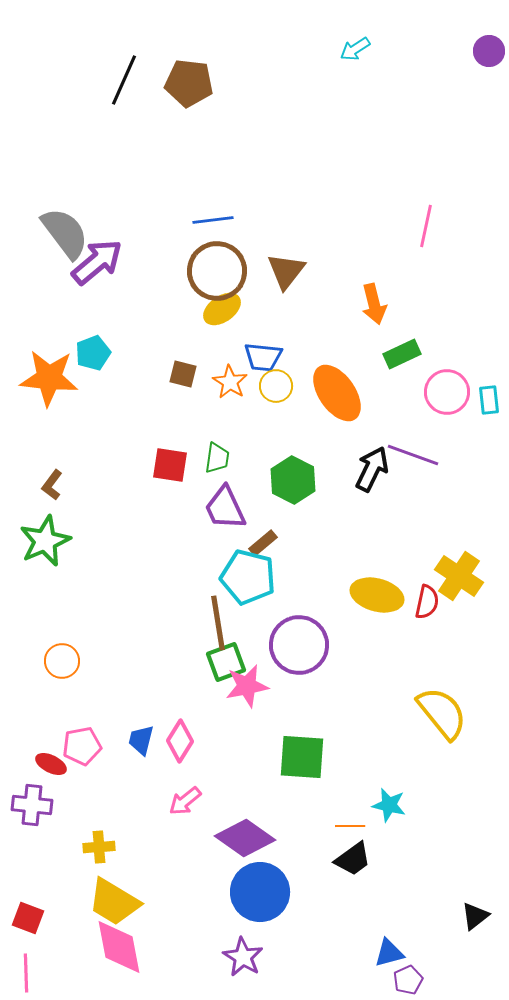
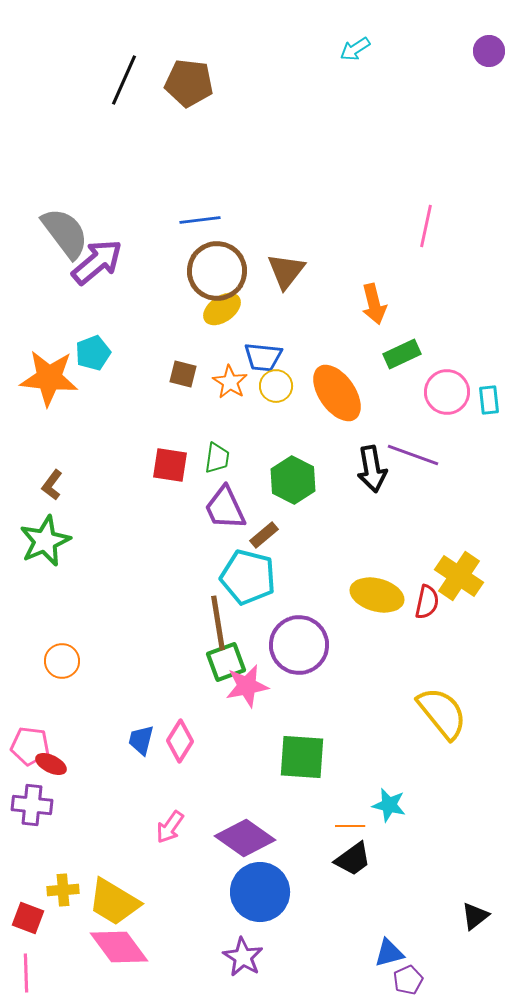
blue line at (213, 220): moved 13 px left
black arrow at (372, 469): rotated 144 degrees clockwise
brown rectangle at (263, 543): moved 1 px right, 8 px up
pink pentagon at (82, 746): moved 52 px left; rotated 18 degrees clockwise
pink arrow at (185, 801): moved 15 px left, 26 px down; rotated 16 degrees counterclockwise
yellow cross at (99, 847): moved 36 px left, 43 px down
pink diamond at (119, 947): rotated 26 degrees counterclockwise
